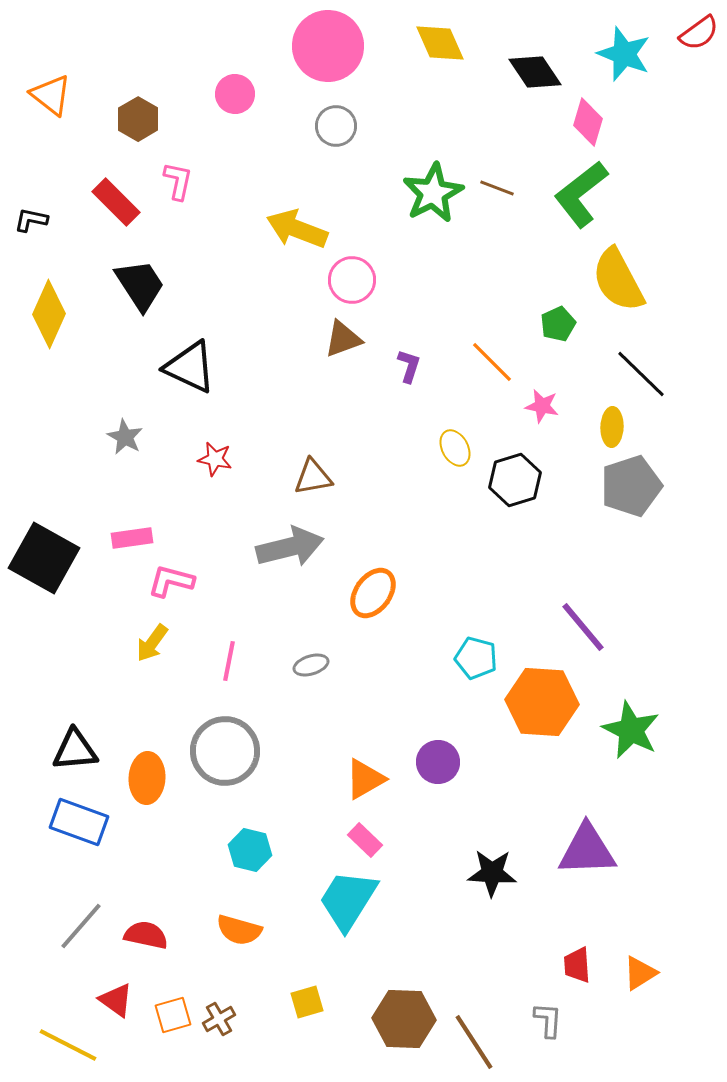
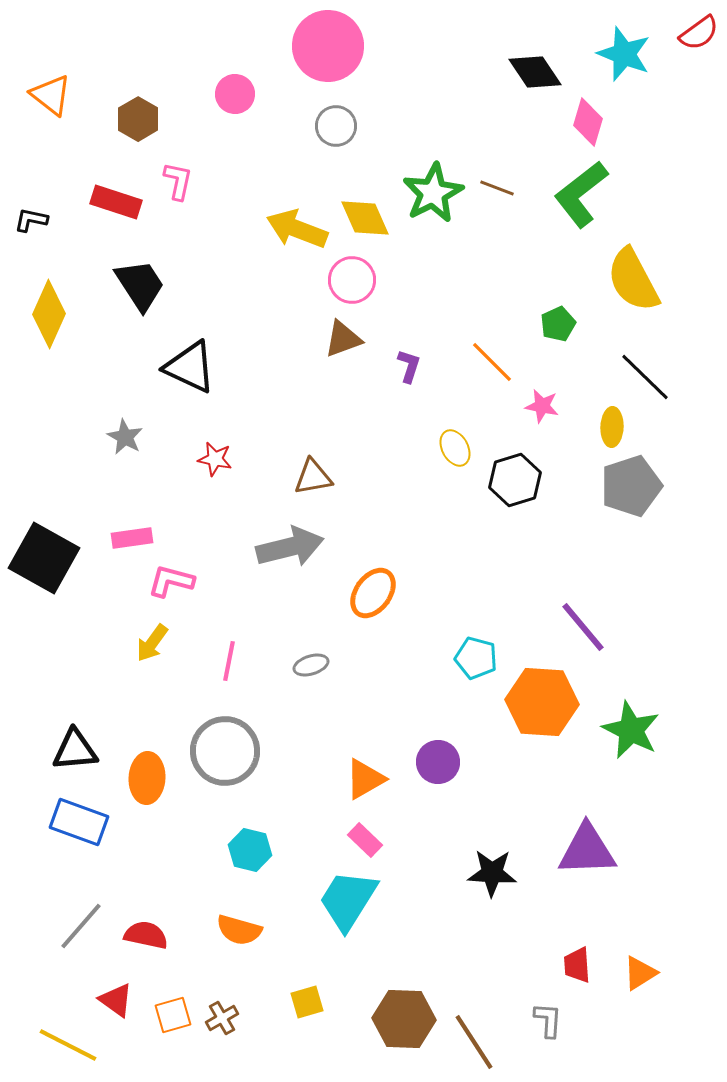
yellow diamond at (440, 43): moved 75 px left, 175 px down
red rectangle at (116, 202): rotated 27 degrees counterclockwise
yellow semicircle at (618, 280): moved 15 px right
black line at (641, 374): moved 4 px right, 3 px down
brown cross at (219, 1019): moved 3 px right, 1 px up
